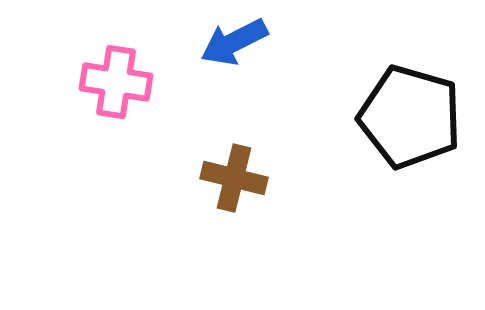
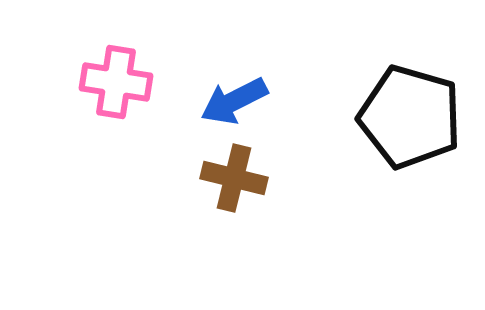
blue arrow: moved 59 px down
